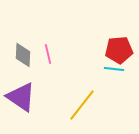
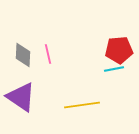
cyan line: rotated 18 degrees counterclockwise
yellow line: rotated 44 degrees clockwise
